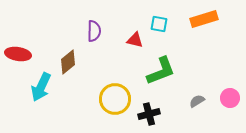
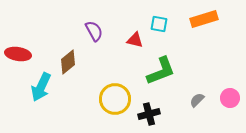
purple semicircle: rotated 30 degrees counterclockwise
gray semicircle: moved 1 px up; rotated 14 degrees counterclockwise
